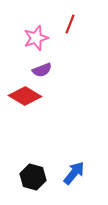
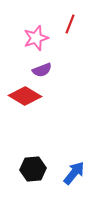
black hexagon: moved 8 px up; rotated 20 degrees counterclockwise
